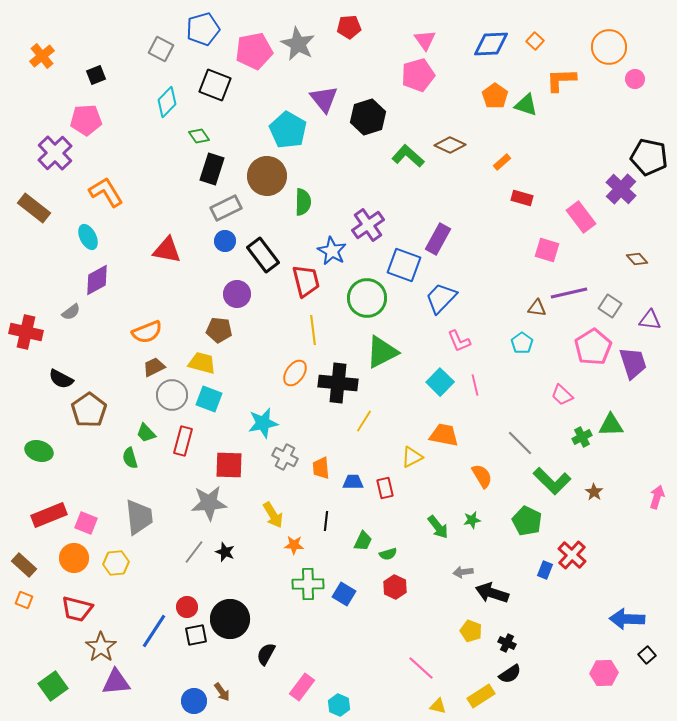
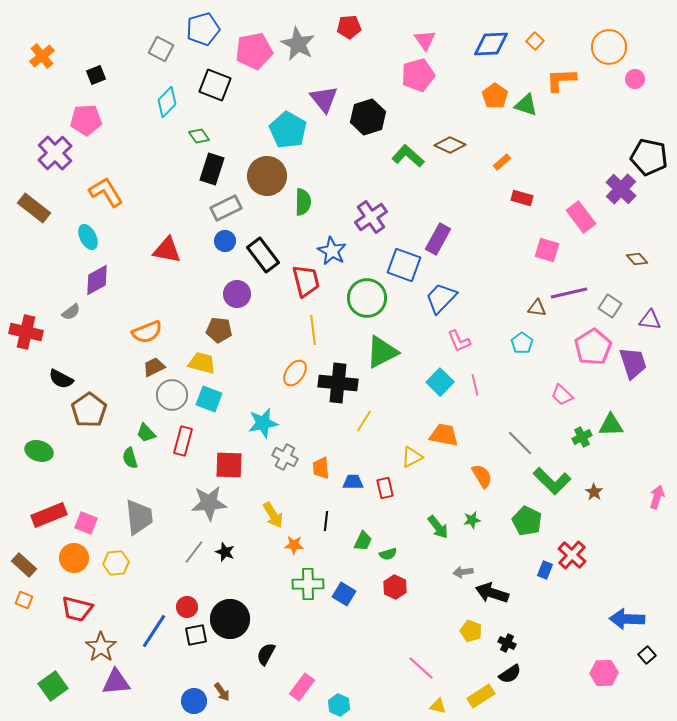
purple cross at (368, 225): moved 3 px right, 8 px up
